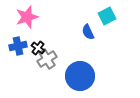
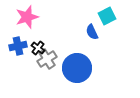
blue semicircle: moved 4 px right
blue circle: moved 3 px left, 8 px up
